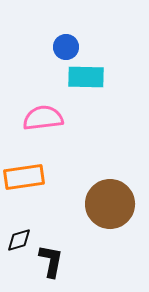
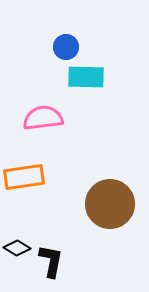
black diamond: moved 2 px left, 8 px down; rotated 48 degrees clockwise
